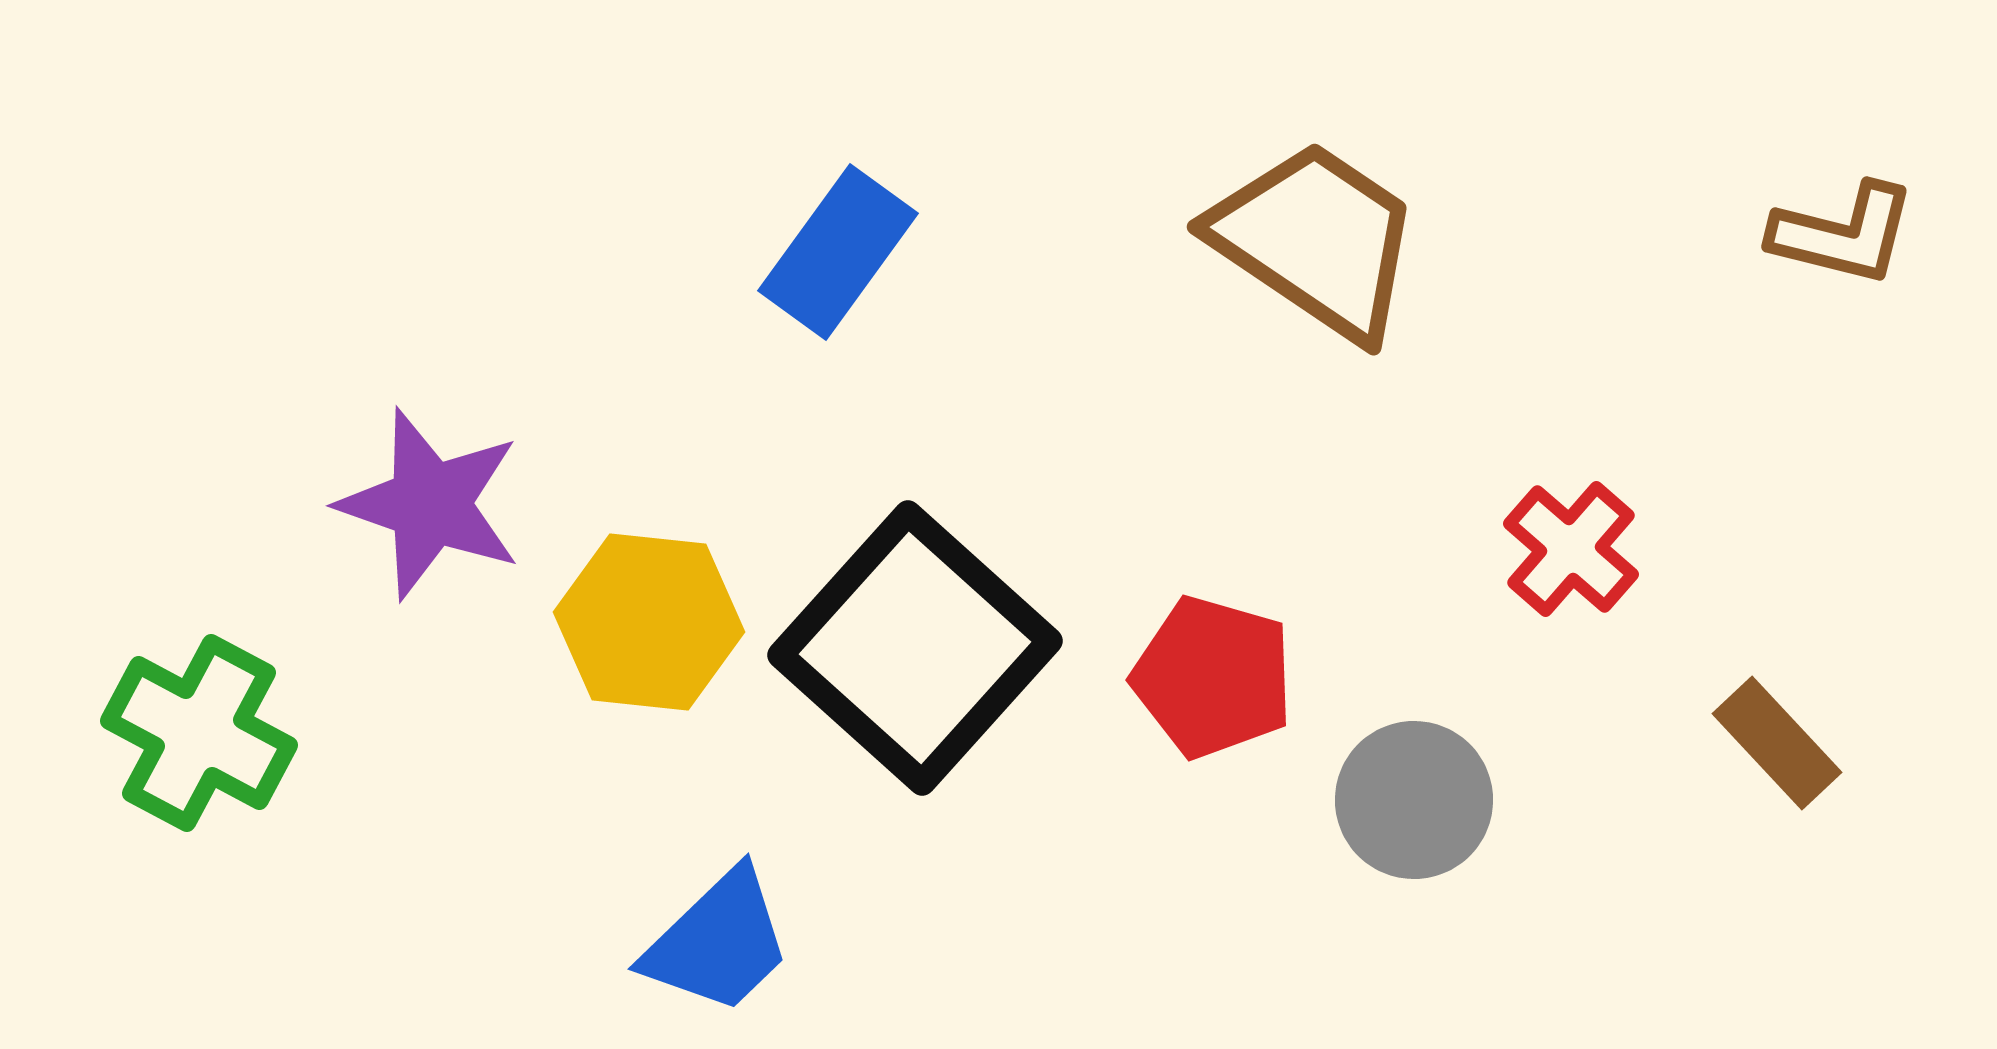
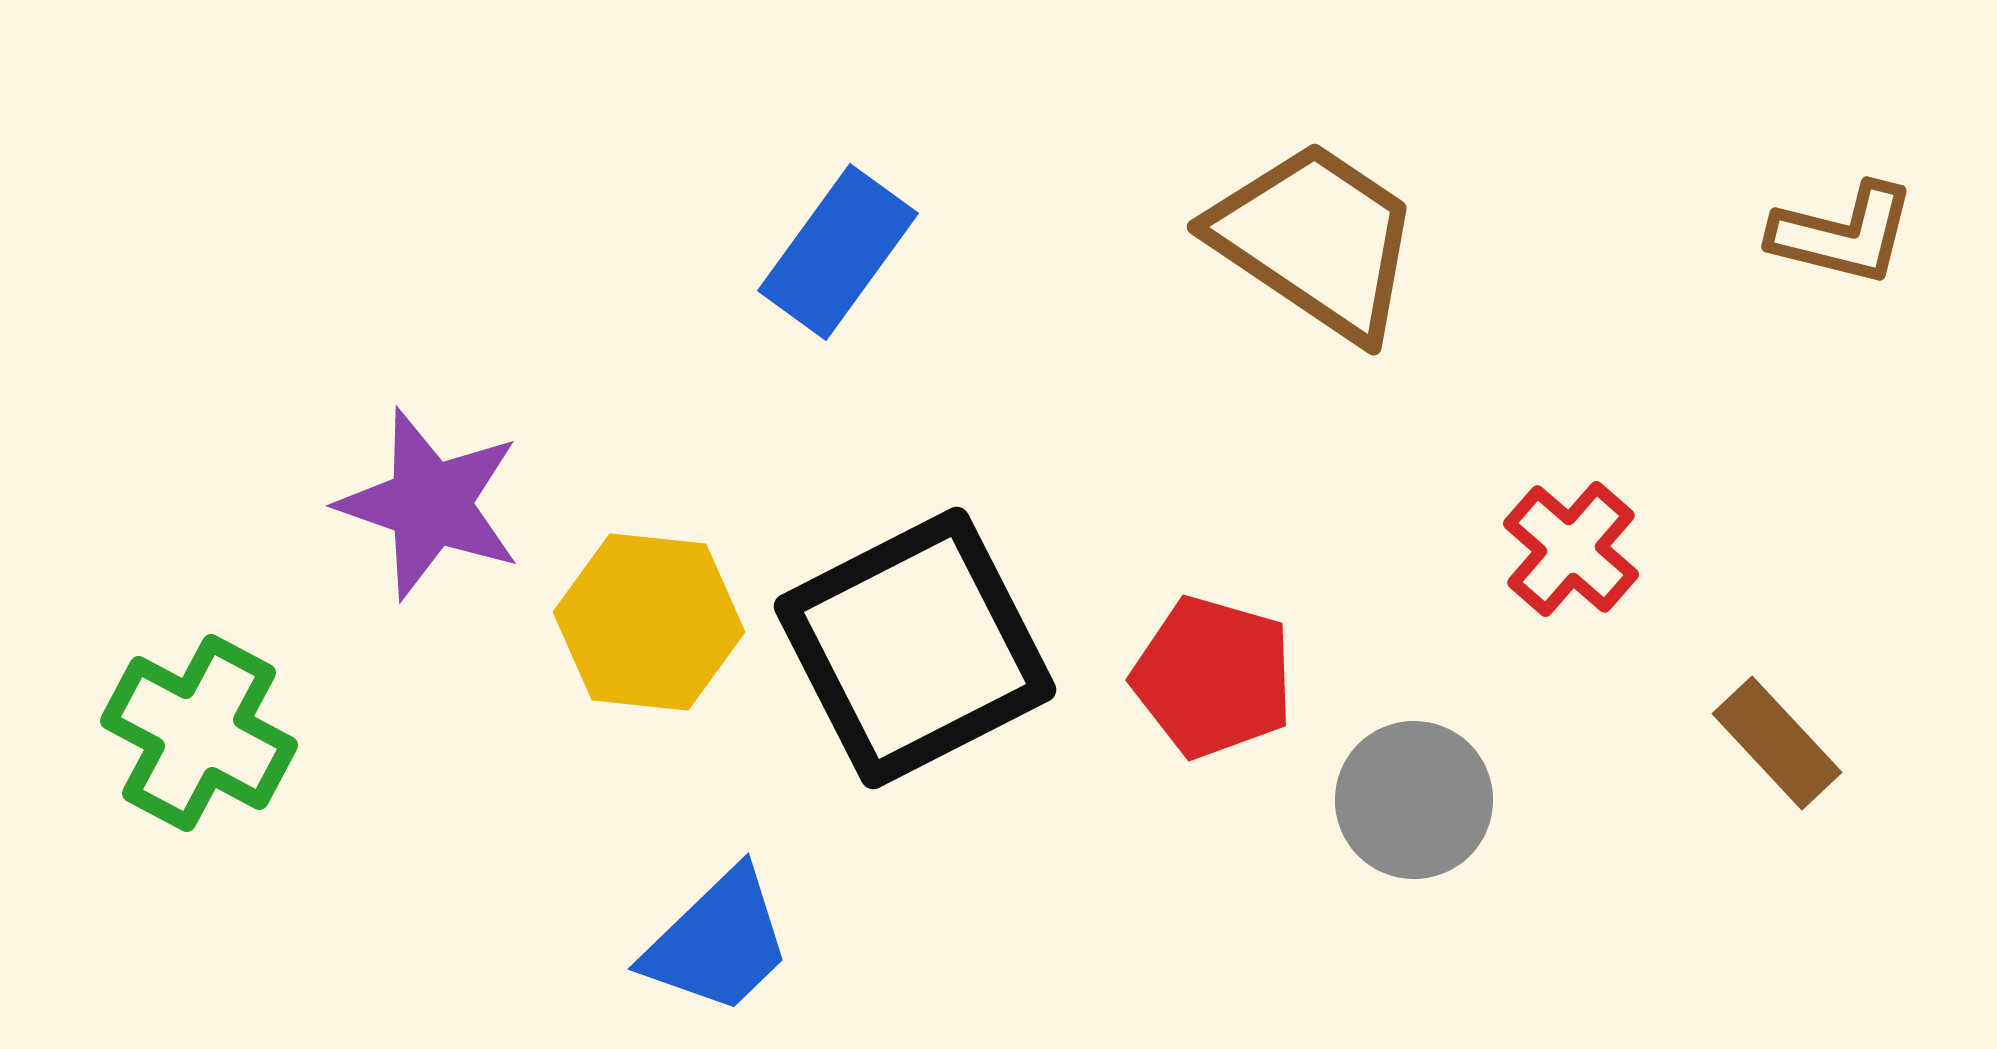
black square: rotated 21 degrees clockwise
